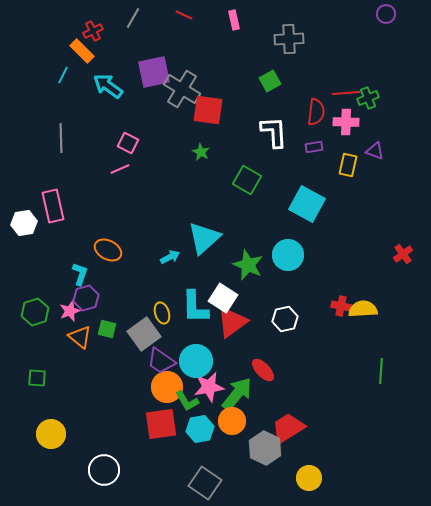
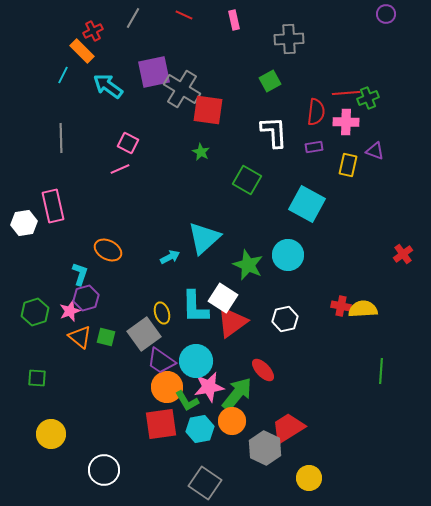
green square at (107, 329): moved 1 px left, 8 px down
